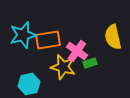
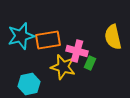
cyan star: moved 2 px left, 1 px down
pink cross: rotated 20 degrees counterclockwise
green rectangle: rotated 48 degrees counterclockwise
